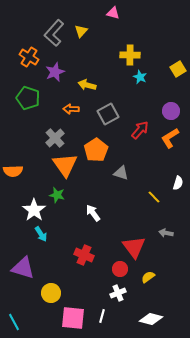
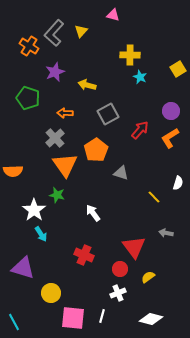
pink triangle: moved 2 px down
orange cross: moved 11 px up
orange arrow: moved 6 px left, 4 px down
